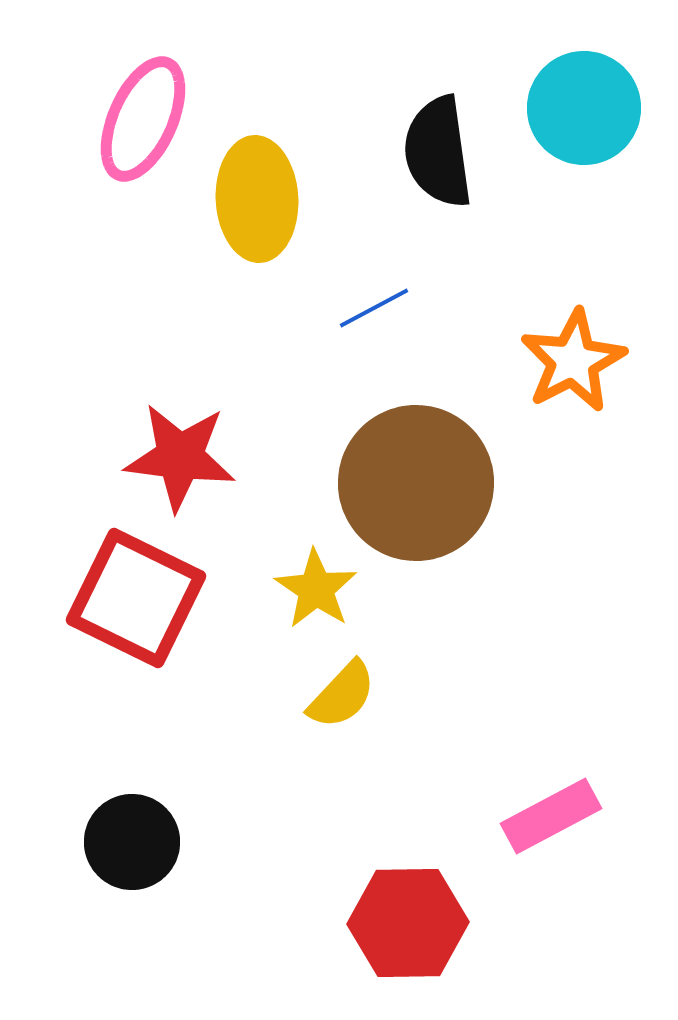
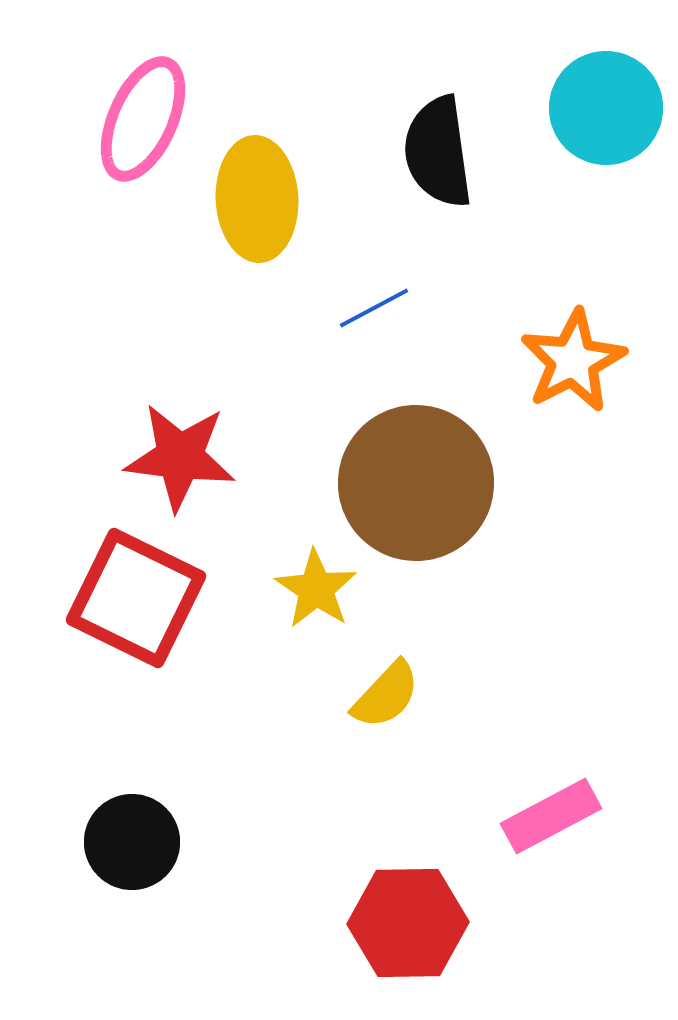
cyan circle: moved 22 px right
yellow semicircle: moved 44 px right
